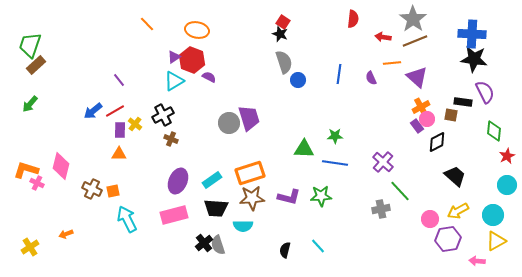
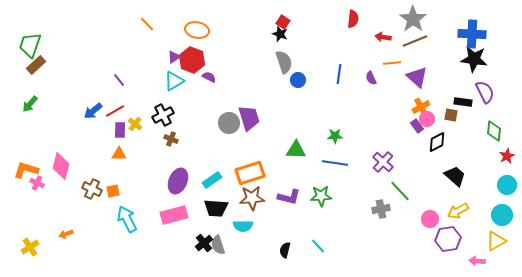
green triangle at (304, 149): moved 8 px left, 1 px down
cyan circle at (493, 215): moved 9 px right
